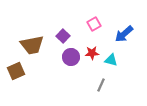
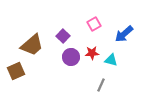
brown trapezoid: rotated 30 degrees counterclockwise
